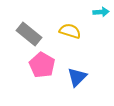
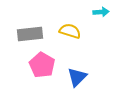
gray rectangle: moved 1 px right; rotated 45 degrees counterclockwise
